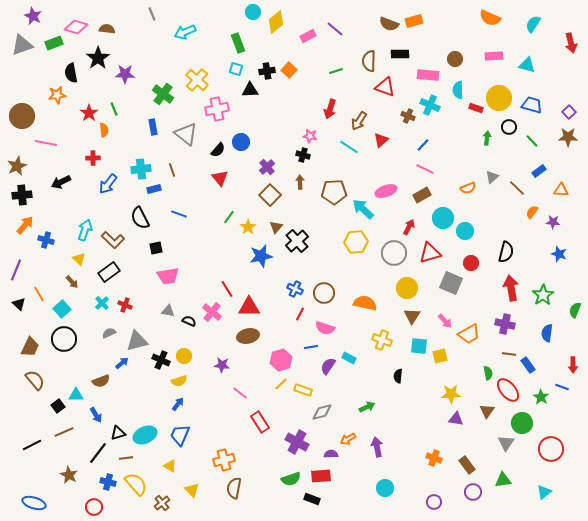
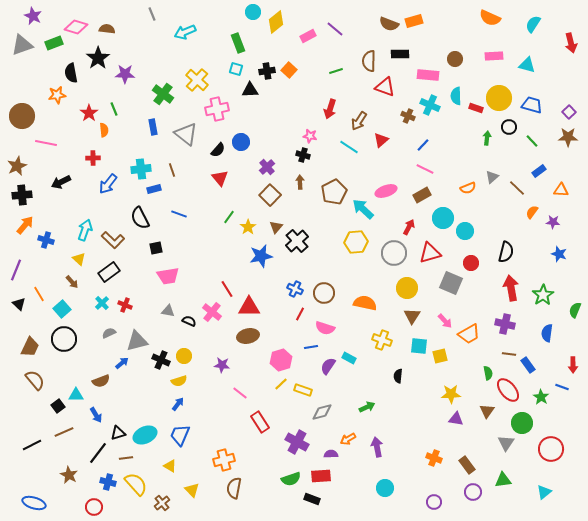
cyan semicircle at (458, 90): moved 2 px left, 6 px down
brown pentagon at (334, 192): rotated 25 degrees counterclockwise
